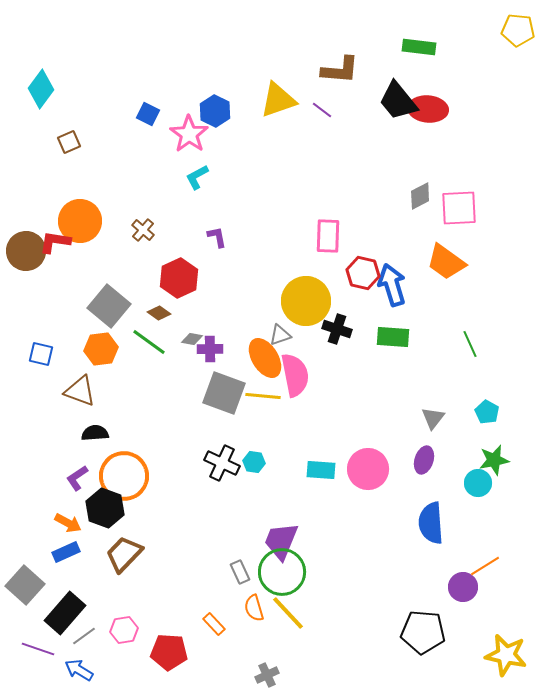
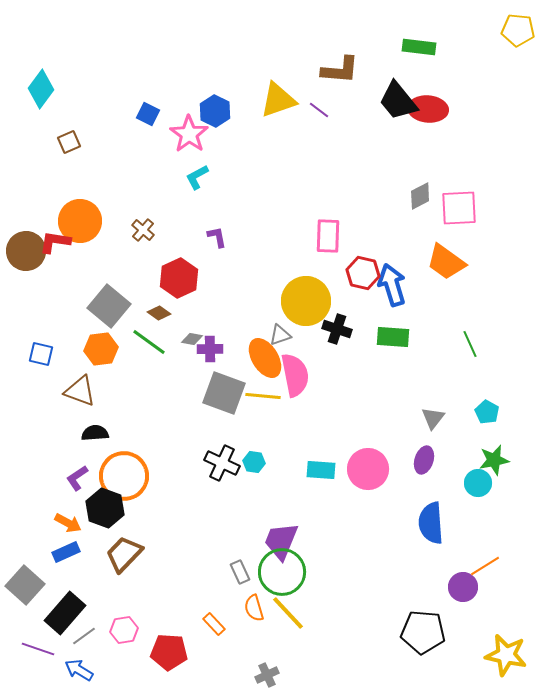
purple line at (322, 110): moved 3 px left
